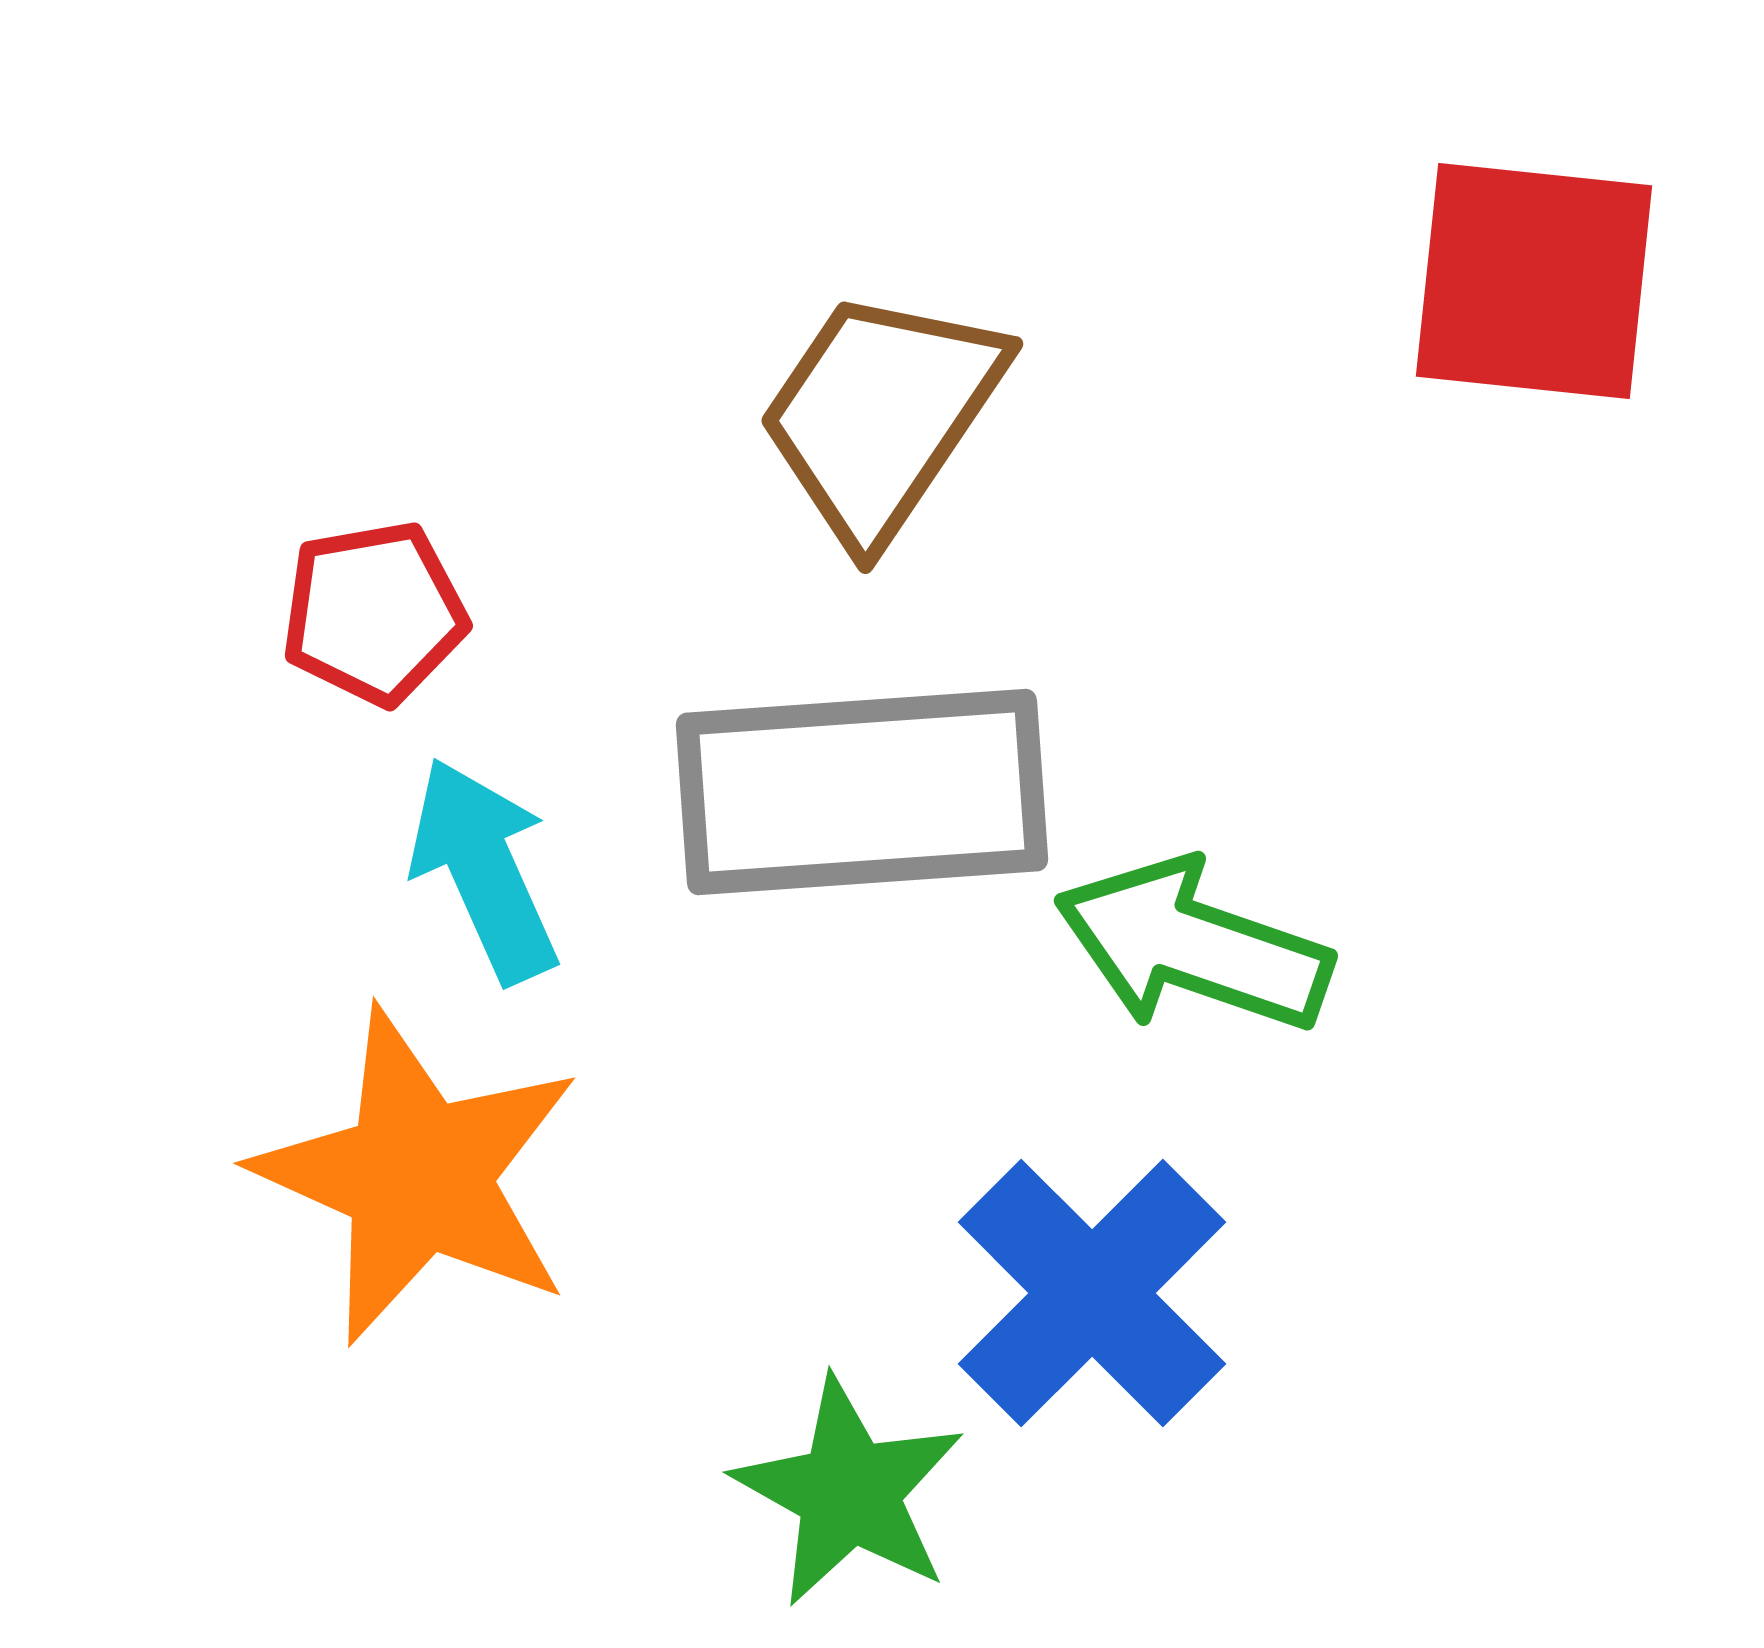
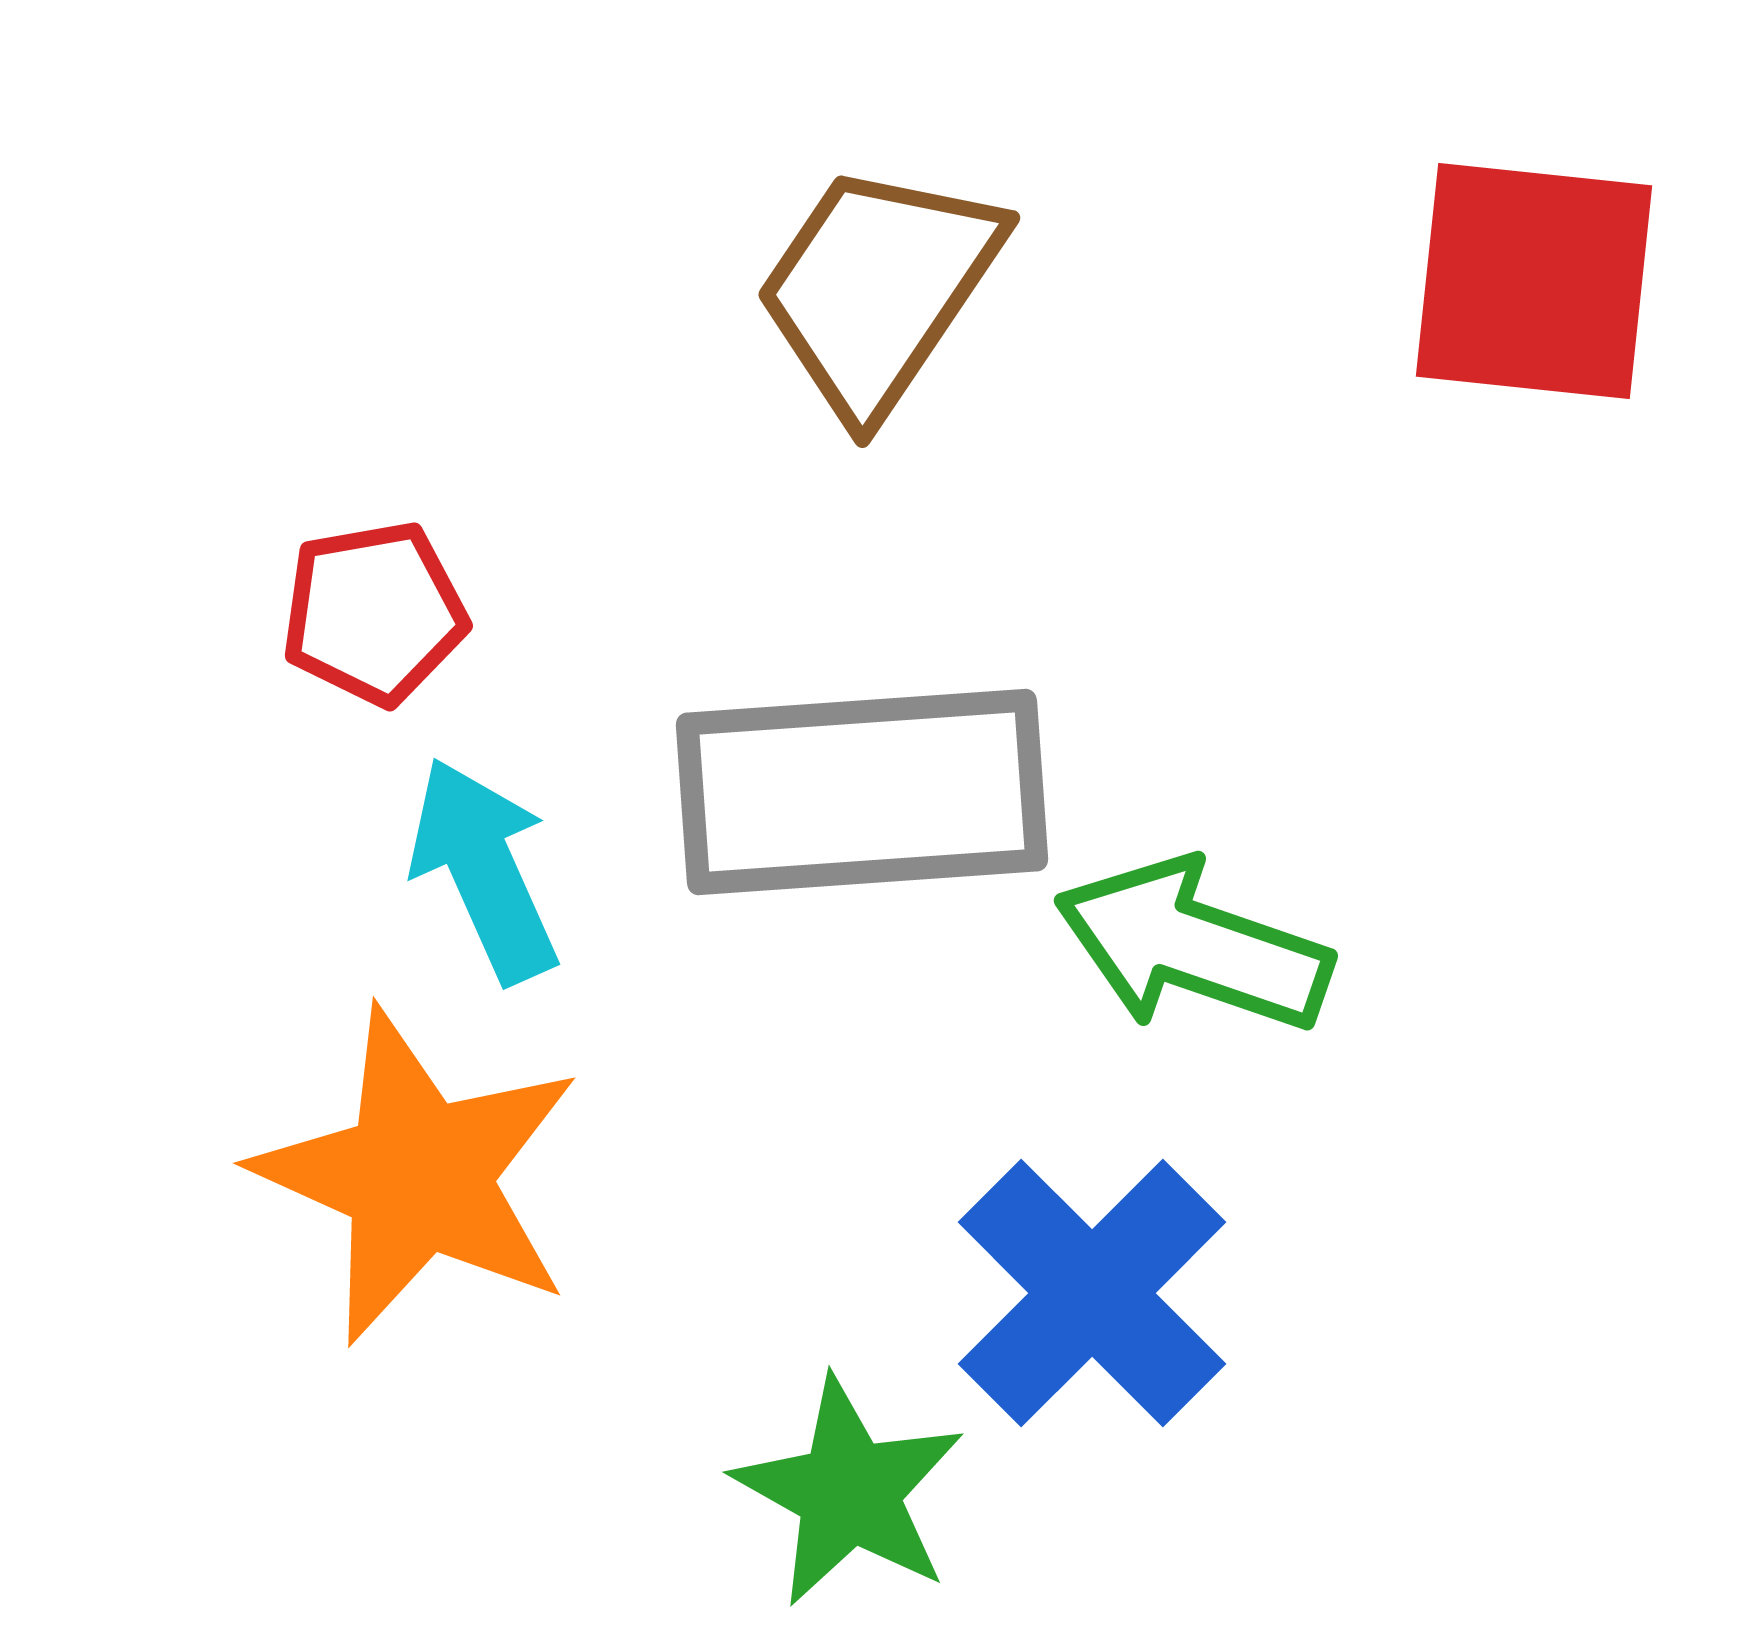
brown trapezoid: moved 3 px left, 126 px up
